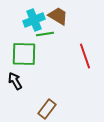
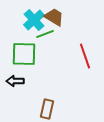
brown trapezoid: moved 4 px left, 1 px down
cyan cross: rotated 20 degrees counterclockwise
green line: rotated 12 degrees counterclockwise
black arrow: rotated 60 degrees counterclockwise
brown rectangle: rotated 24 degrees counterclockwise
